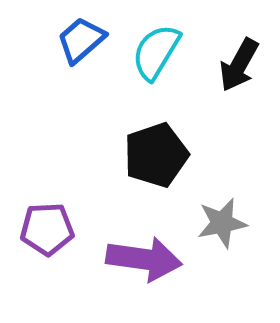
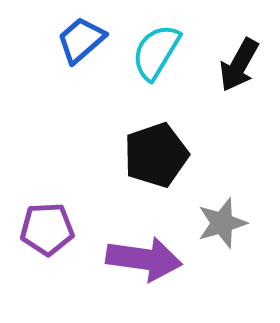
gray star: rotated 6 degrees counterclockwise
